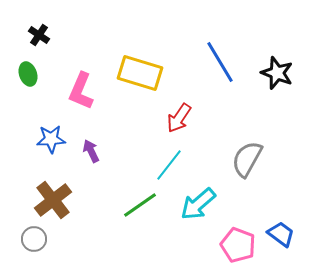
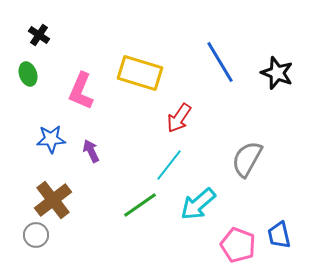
blue trapezoid: moved 2 px left, 1 px down; rotated 140 degrees counterclockwise
gray circle: moved 2 px right, 4 px up
